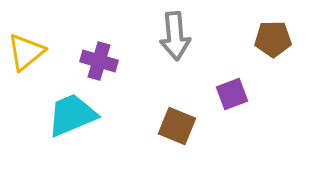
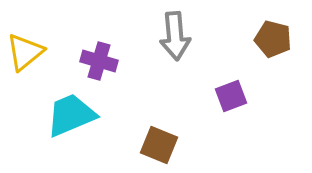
brown pentagon: rotated 15 degrees clockwise
yellow triangle: moved 1 px left
purple square: moved 1 px left, 2 px down
cyan trapezoid: moved 1 px left
brown square: moved 18 px left, 19 px down
